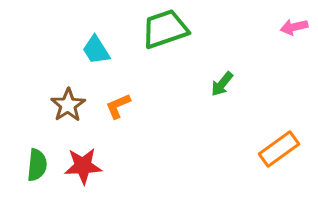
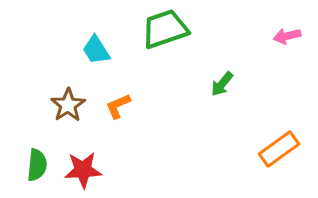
pink arrow: moved 7 px left, 9 px down
red star: moved 4 px down
